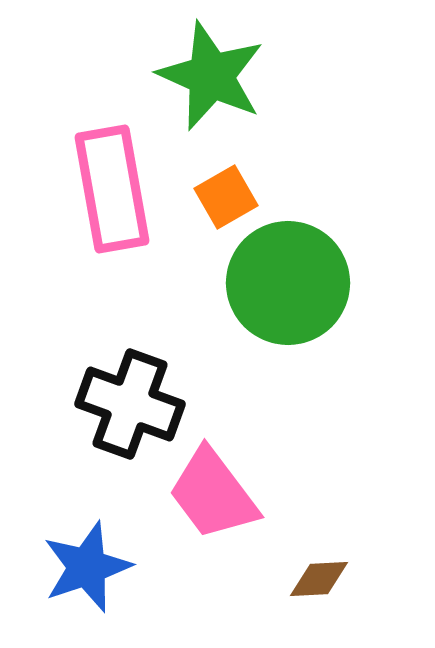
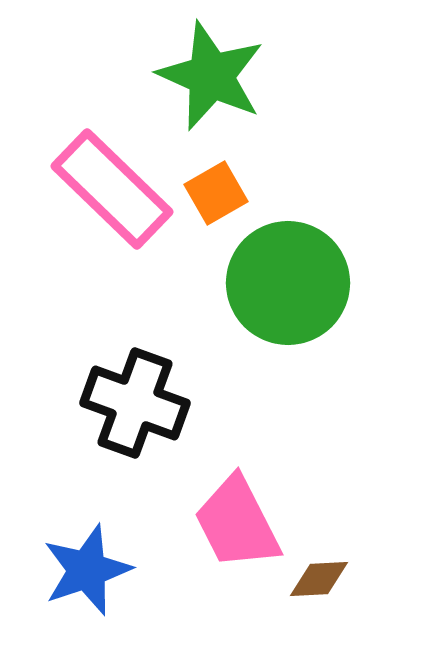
pink rectangle: rotated 36 degrees counterclockwise
orange square: moved 10 px left, 4 px up
black cross: moved 5 px right, 1 px up
pink trapezoid: moved 24 px right, 29 px down; rotated 10 degrees clockwise
blue star: moved 3 px down
